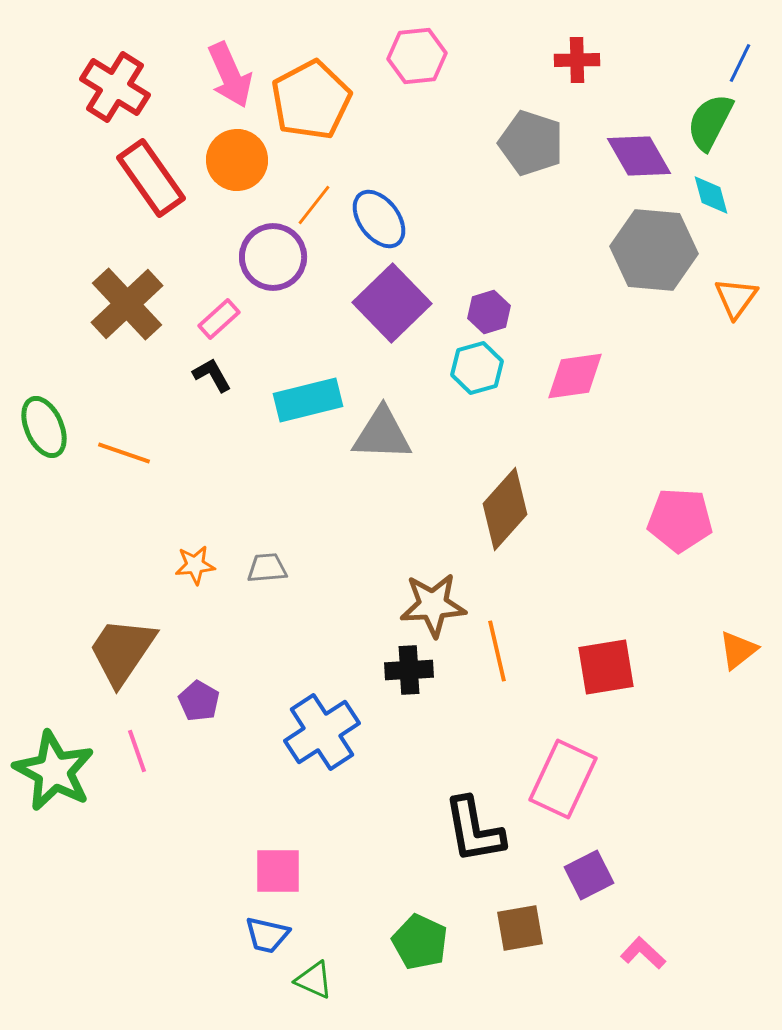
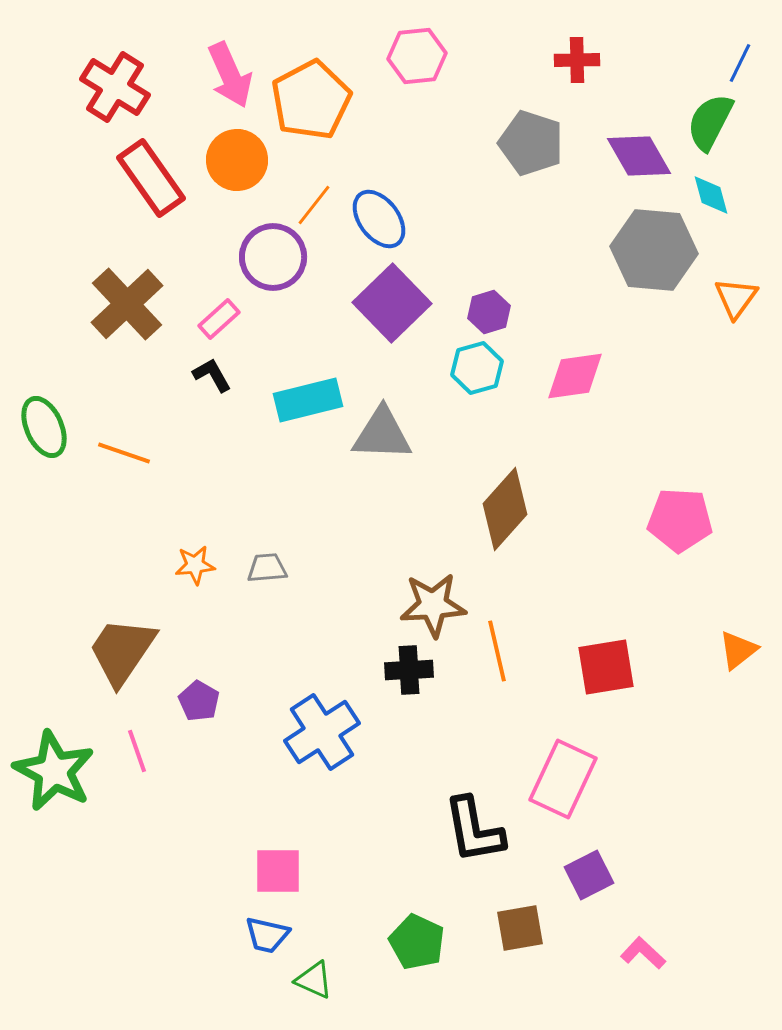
green pentagon at (420, 942): moved 3 px left
